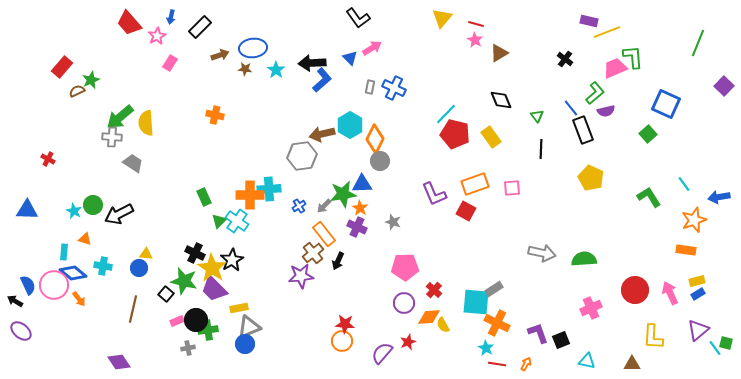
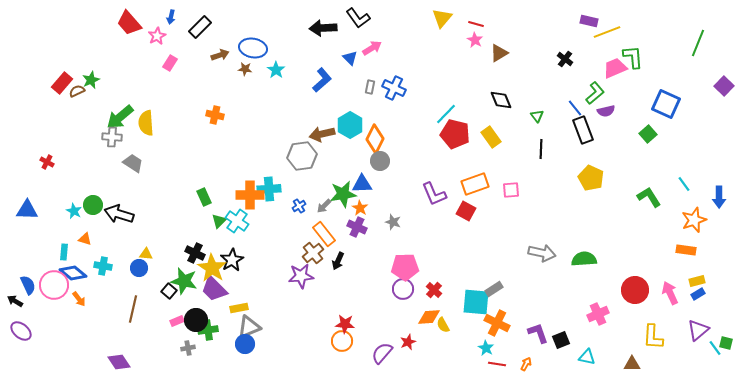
blue ellipse at (253, 48): rotated 16 degrees clockwise
black arrow at (312, 63): moved 11 px right, 35 px up
red rectangle at (62, 67): moved 16 px down
blue line at (571, 108): moved 4 px right
red cross at (48, 159): moved 1 px left, 3 px down
pink square at (512, 188): moved 1 px left, 2 px down
blue arrow at (719, 197): rotated 80 degrees counterclockwise
black arrow at (119, 214): rotated 44 degrees clockwise
black square at (166, 294): moved 3 px right, 3 px up
purple circle at (404, 303): moved 1 px left, 14 px up
pink cross at (591, 308): moved 7 px right, 6 px down
cyan triangle at (587, 361): moved 4 px up
